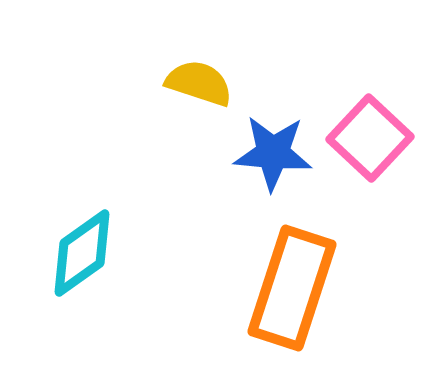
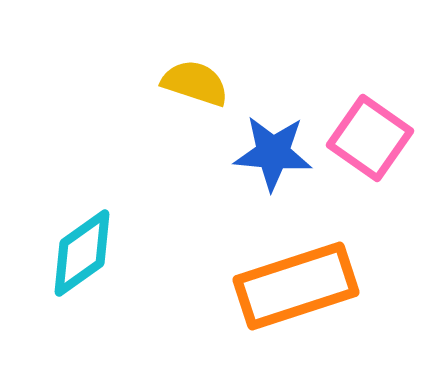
yellow semicircle: moved 4 px left
pink square: rotated 8 degrees counterclockwise
orange rectangle: moved 4 px right, 2 px up; rotated 54 degrees clockwise
